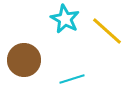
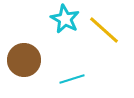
yellow line: moved 3 px left, 1 px up
